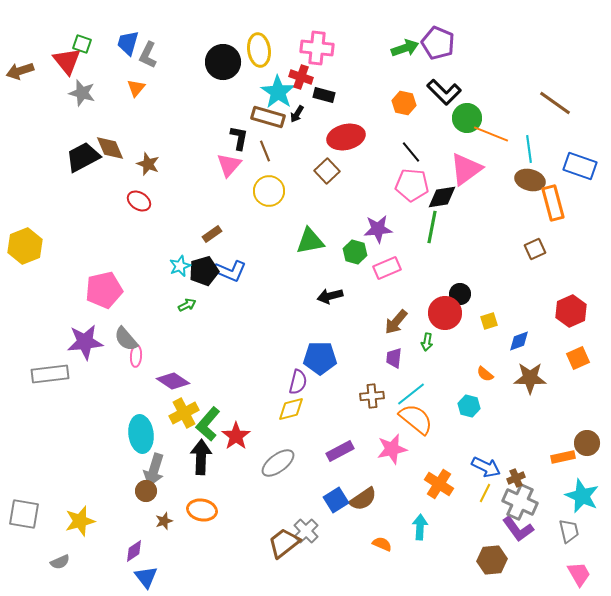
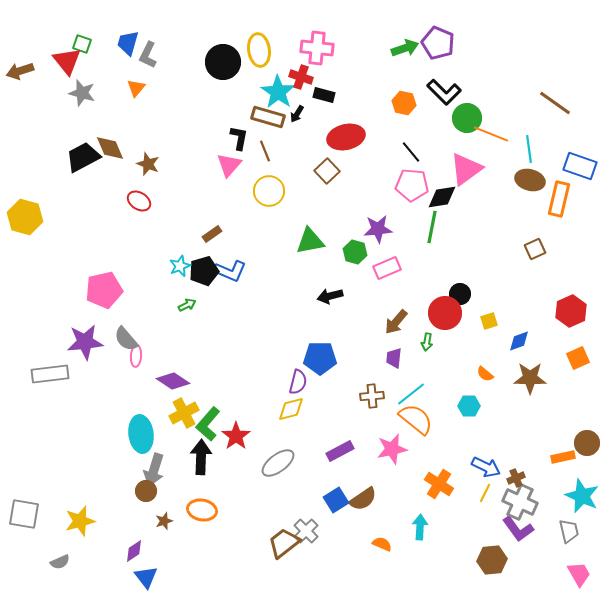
orange rectangle at (553, 203): moved 6 px right, 4 px up; rotated 28 degrees clockwise
yellow hexagon at (25, 246): moved 29 px up; rotated 24 degrees counterclockwise
cyan hexagon at (469, 406): rotated 15 degrees counterclockwise
